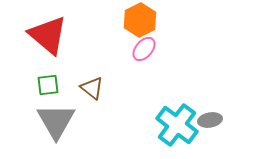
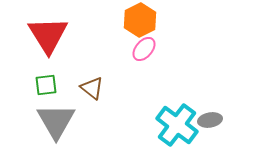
red triangle: rotated 18 degrees clockwise
green square: moved 2 px left
